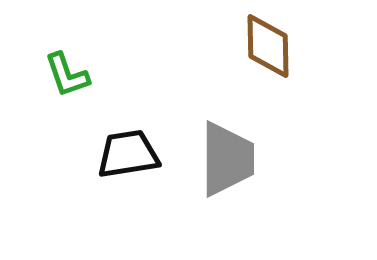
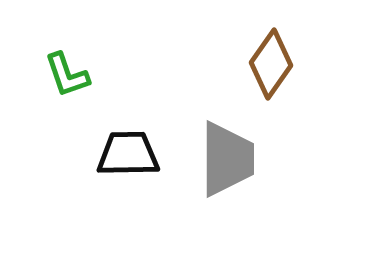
brown diamond: moved 3 px right, 18 px down; rotated 36 degrees clockwise
black trapezoid: rotated 8 degrees clockwise
